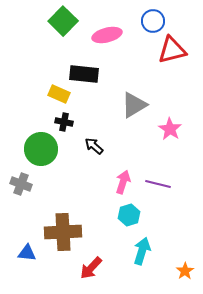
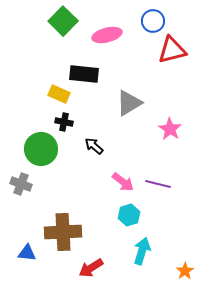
gray triangle: moved 5 px left, 2 px up
pink arrow: rotated 110 degrees clockwise
red arrow: rotated 15 degrees clockwise
